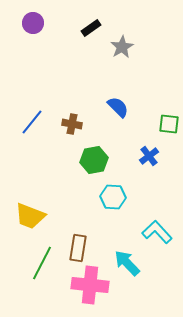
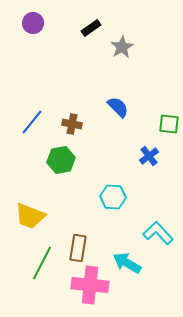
green hexagon: moved 33 px left
cyan L-shape: moved 1 px right, 1 px down
cyan arrow: rotated 16 degrees counterclockwise
